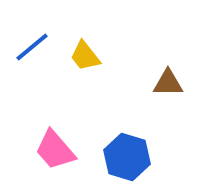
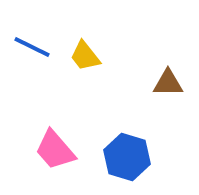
blue line: rotated 66 degrees clockwise
